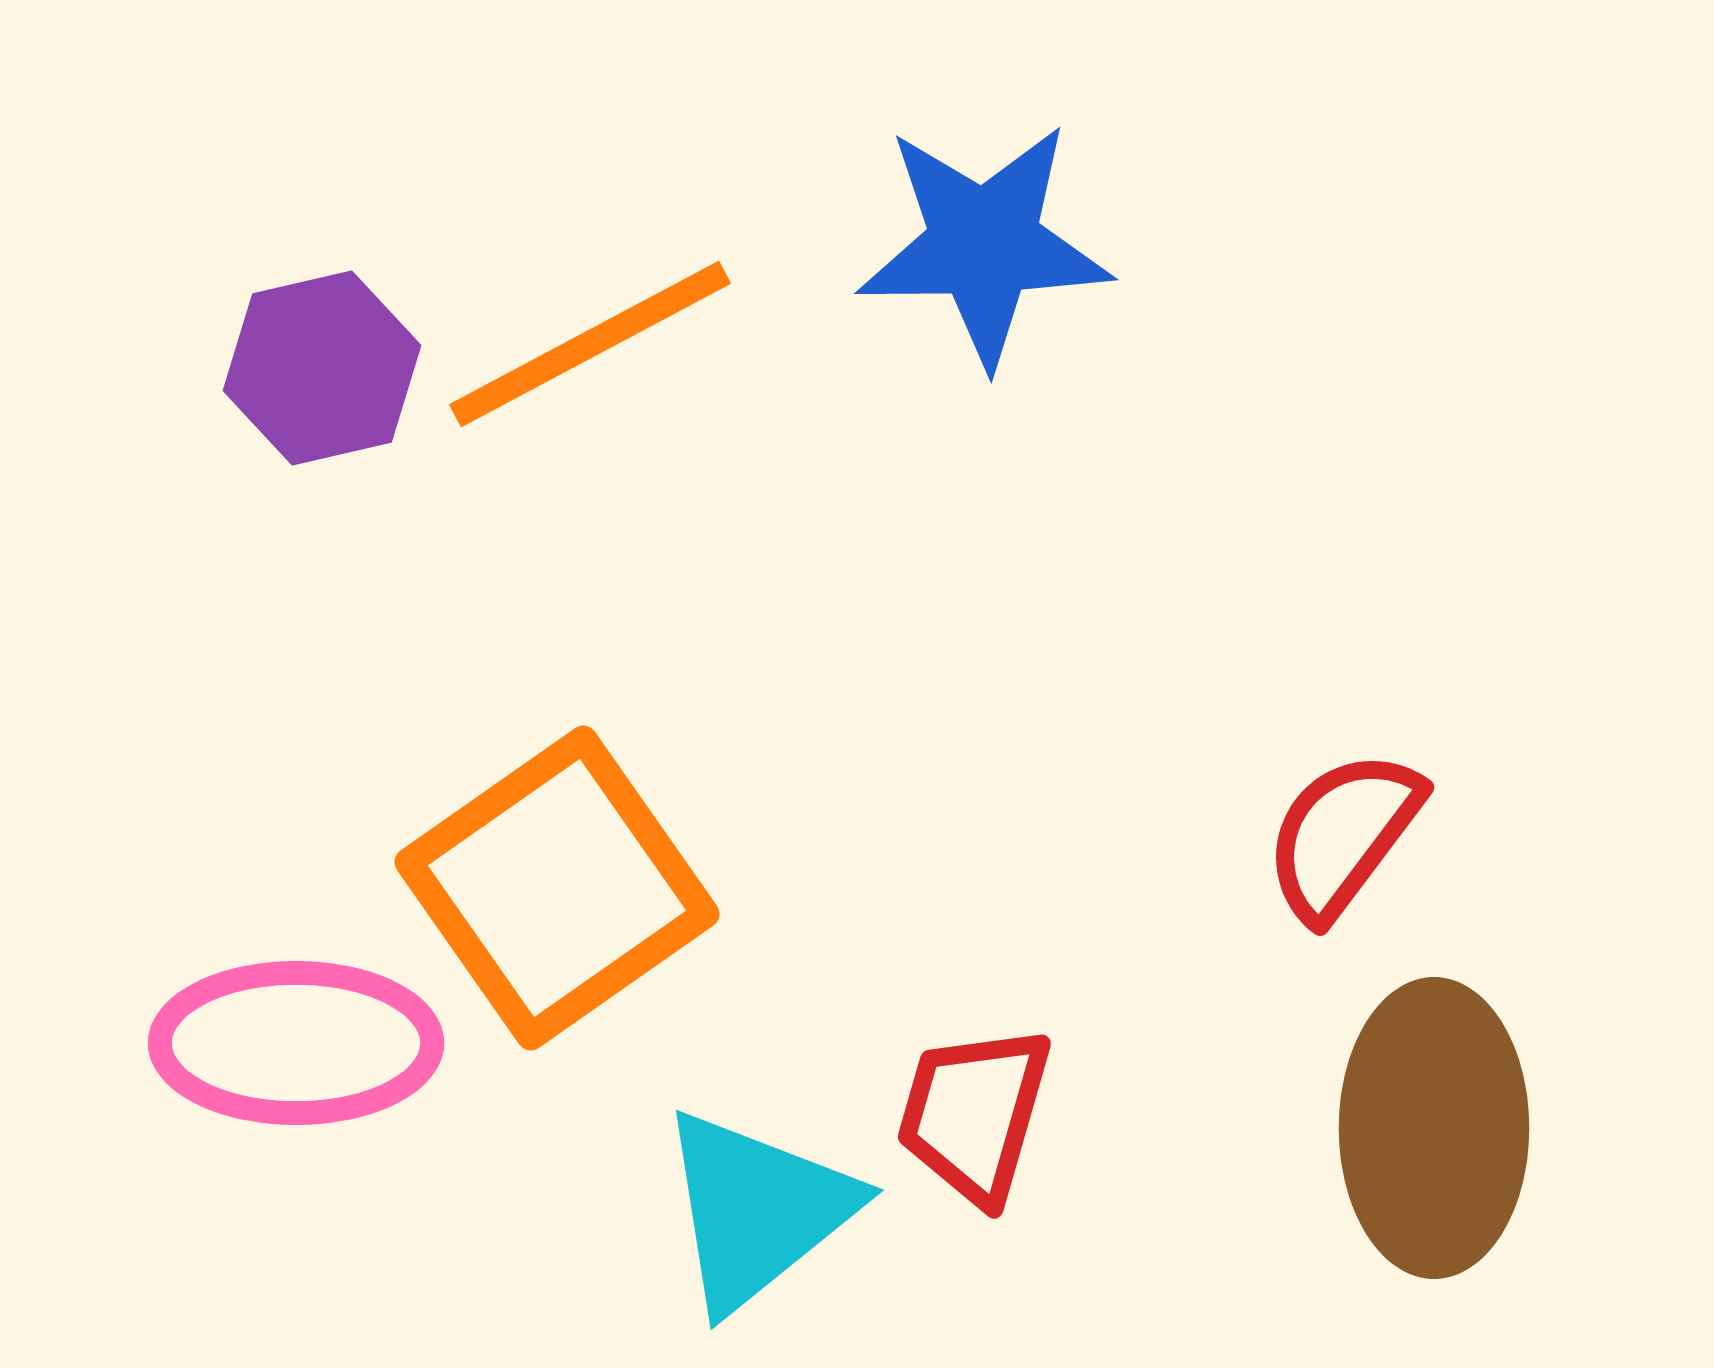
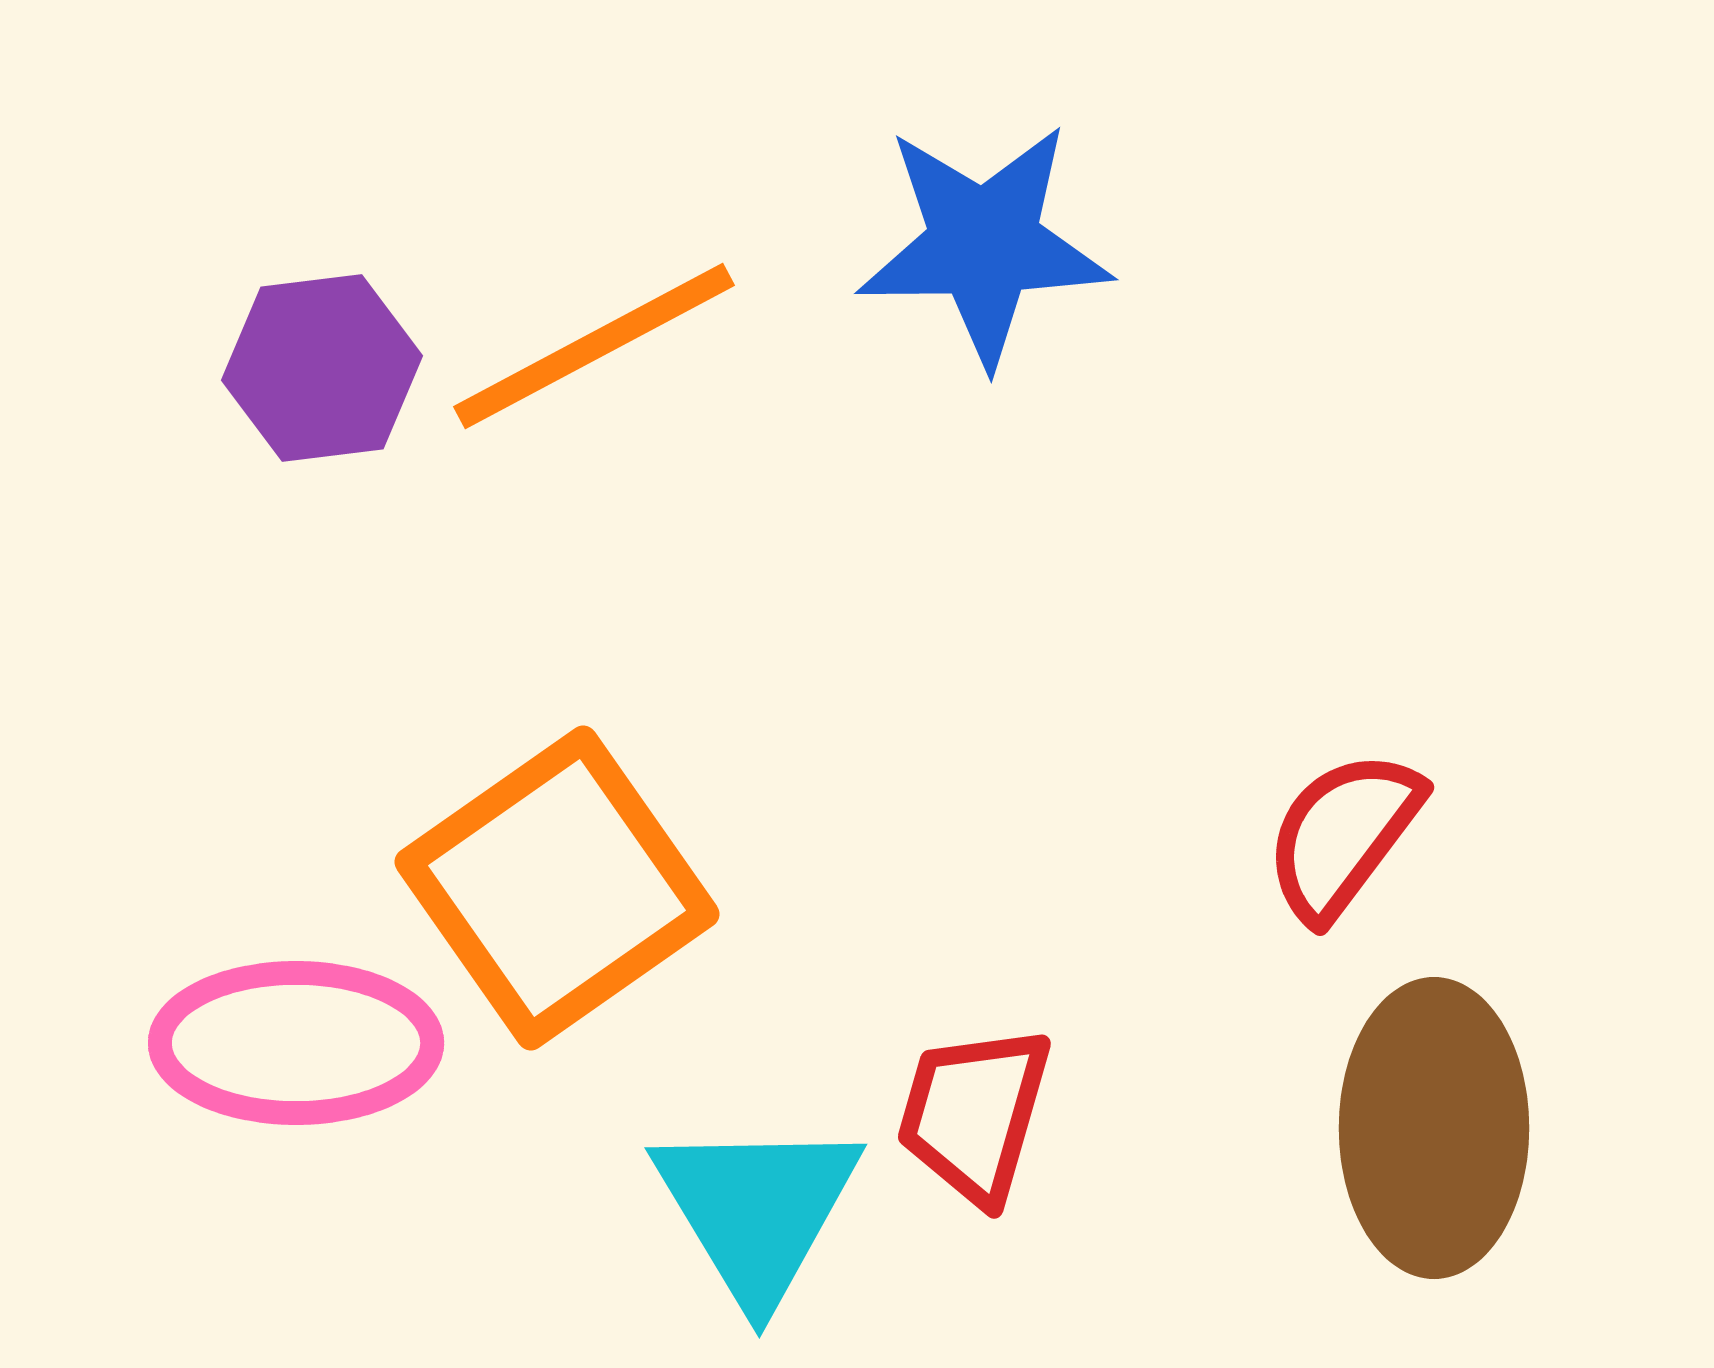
orange line: moved 4 px right, 2 px down
purple hexagon: rotated 6 degrees clockwise
cyan triangle: rotated 22 degrees counterclockwise
